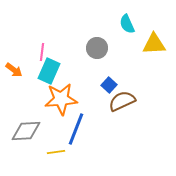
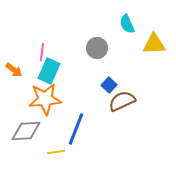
orange star: moved 16 px left
